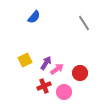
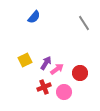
red cross: moved 1 px down
